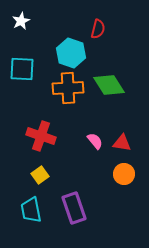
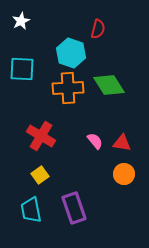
red cross: rotated 12 degrees clockwise
